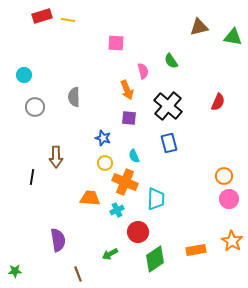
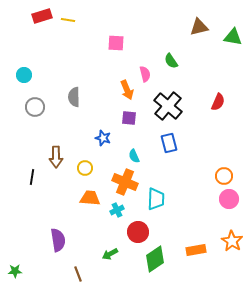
pink semicircle: moved 2 px right, 3 px down
yellow circle: moved 20 px left, 5 px down
